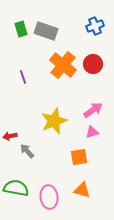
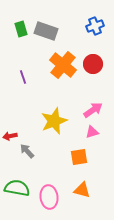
green semicircle: moved 1 px right
